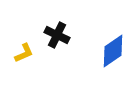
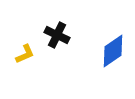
yellow L-shape: moved 1 px right, 1 px down
